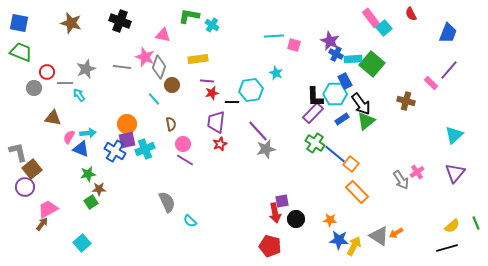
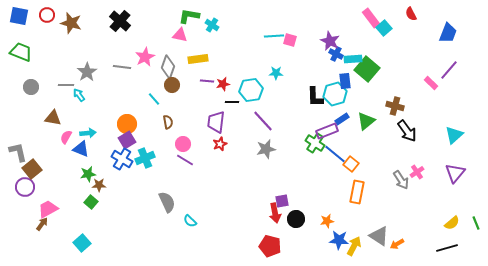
black cross at (120, 21): rotated 20 degrees clockwise
blue square at (19, 23): moved 7 px up
pink triangle at (163, 35): moved 17 px right
pink square at (294, 45): moved 4 px left, 5 px up
pink star at (145, 57): rotated 24 degrees clockwise
green square at (372, 64): moved 5 px left, 5 px down
gray diamond at (159, 67): moved 9 px right
gray star at (86, 69): moved 1 px right, 3 px down; rotated 12 degrees counterclockwise
red circle at (47, 72): moved 57 px up
cyan star at (276, 73): rotated 24 degrees counterclockwise
blue rectangle at (345, 81): rotated 21 degrees clockwise
gray line at (65, 83): moved 1 px right, 2 px down
gray circle at (34, 88): moved 3 px left, 1 px up
red star at (212, 93): moved 11 px right, 9 px up
cyan hexagon at (335, 94): rotated 15 degrees counterclockwise
brown cross at (406, 101): moved 11 px left, 5 px down
black arrow at (361, 104): moved 46 px right, 27 px down
purple rectangle at (313, 113): moved 14 px right, 18 px down; rotated 25 degrees clockwise
brown semicircle at (171, 124): moved 3 px left, 2 px up
purple line at (258, 131): moved 5 px right, 10 px up
pink semicircle at (69, 137): moved 3 px left
purple square at (127, 140): rotated 18 degrees counterclockwise
cyan cross at (145, 149): moved 9 px down
blue cross at (115, 151): moved 7 px right, 8 px down
brown star at (99, 189): moved 4 px up
orange rectangle at (357, 192): rotated 55 degrees clockwise
green square at (91, 202): rotated 16 degrees counterclockwise
orange star at (330, 220): moved 3 px left, 1 px down; rotated 16 degrees counterclockwise
yellow semicircle at (452, 226): moved 3 px up
orange arrow at (396, 233): moved 1 px right, 11 px down
